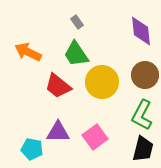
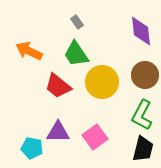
orange arrow: moved 1 px right, 1 px up
cyan pentagon: moved 1 px up
